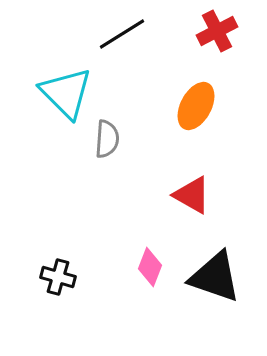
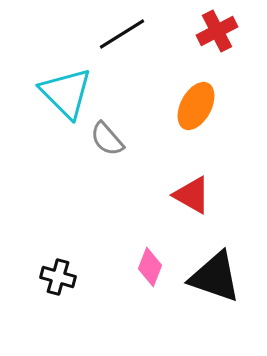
gray semicircle: rotated 135 degrees clockwise
